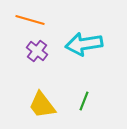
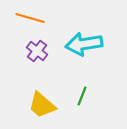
orange line: moved 2 px up
green line: moved 2 px left, 5 px up
yellow trapezoid: rotated 12 degrees counterclockwise
